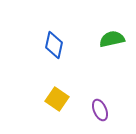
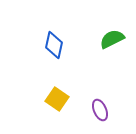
green semicircle: rotated 15 degrees counterclockwise
